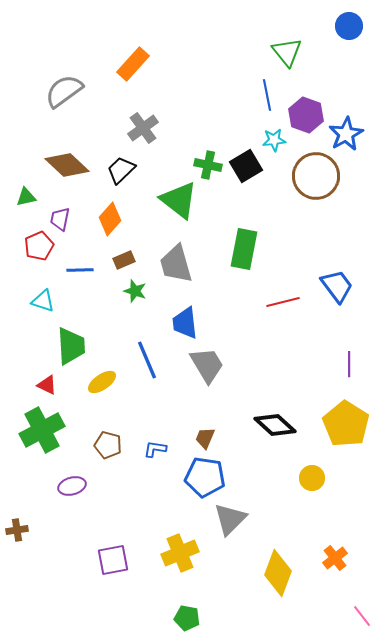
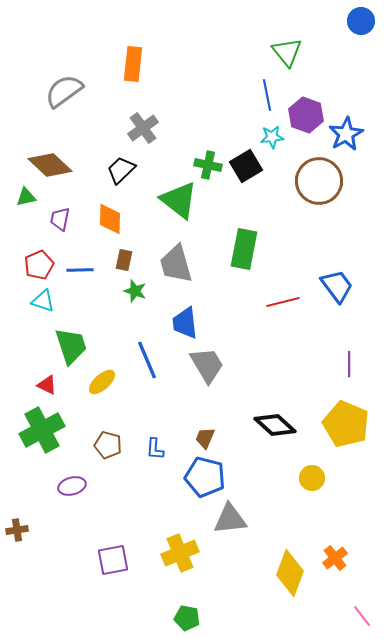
blue circle at (349, 26): moved 12 px right, 5 px up
orange rectangle at (133, 64): rotated 36 degrees counterclockwise
cyan star at (274, 140): moved 2 px left, 3 px up
brown diamond at (67, 165): moved 17 px left
brown circle at (316, 176): moved 3 px right, 5 px down
orange diamond at (110, 219): rotated 40 degrees counterclockwise
red pentagon at (39, 246): moved 19 px down
brown rectangle at (124, 260): rotated 55 degrees counterclockwise
green trapezoid at (71, 346): rotated 15 degrees counterclockwise
yellow ellipse at (102, 382): rotated 8 degrees counterclockwise
yellow pentagon at (346, 424): rotated 9 degrees counterclockwise
blue L-shape at (155, 449): rotated 95 degrees counterclockwise
blue pentagon at (205, 477): rotated 6 degrees clockwise
gray triangle at (230, 519): rotated 39 degrees clockwise
yellow diamond at (278, 573): moved 12 px right
